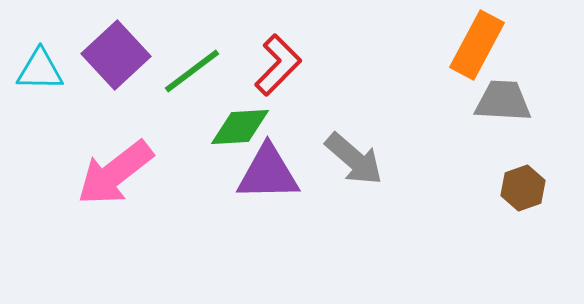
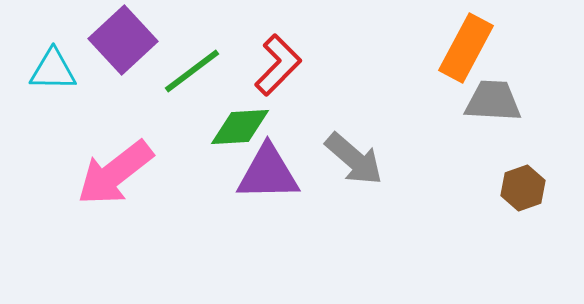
orange rectangle: moved 11 px left, 3 px down
purple square: moved 7 px right, 15 px up
cyan triangle: moved 13 px right
gray trapezoid: moved 10 px left
